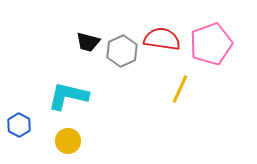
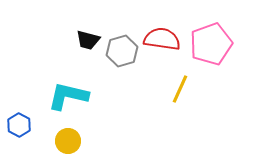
black trapezoid: moved 2 px up
gray hexagon: rotated 8 degrees clockwise
